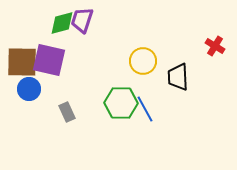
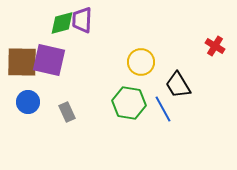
purple trapezoid: rotated 16 degrees counterclockwise
yellow circle: moved 2 px left, 1 px down
black trapezoid: moved 8 px down; rotated 28 degrees counterclockwise
blue circle: moved 1 px left, 13 px down
green hexagon: moved 8 px right; rotated 8 degrees clockwise
blue line: moved 18 px right
